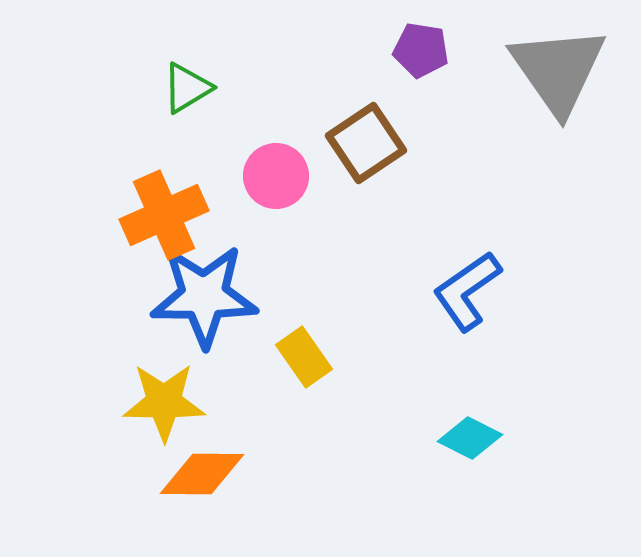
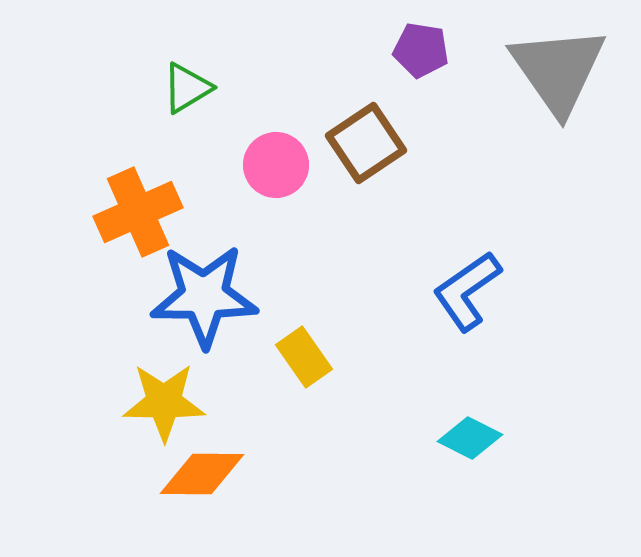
pink circle: moved 11 px up
orange cross: moved 26 px left, 3 px up
